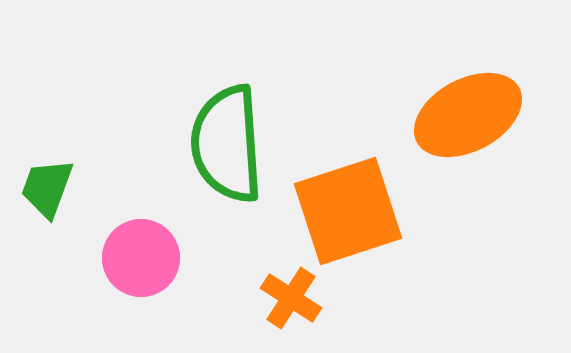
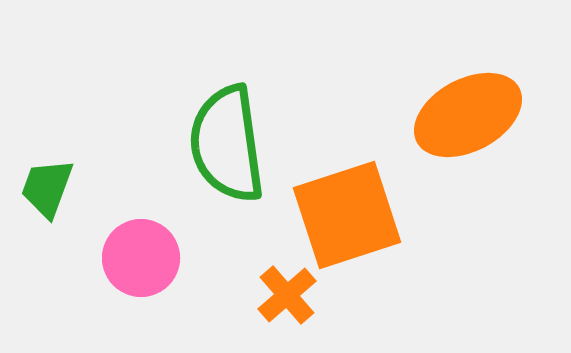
green semicircle: rotated 4 degrees counterclockwise
orange square: moved 1 px left, 4 px down
orange cross: moved 4 px left, 3 px up; rotated 16 degrees clockwise
